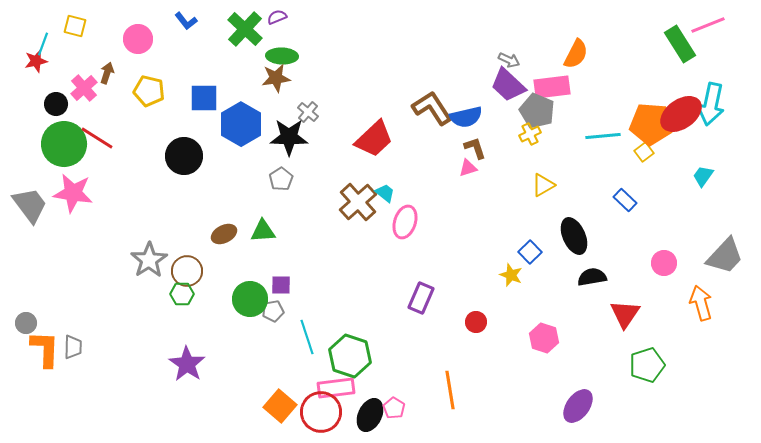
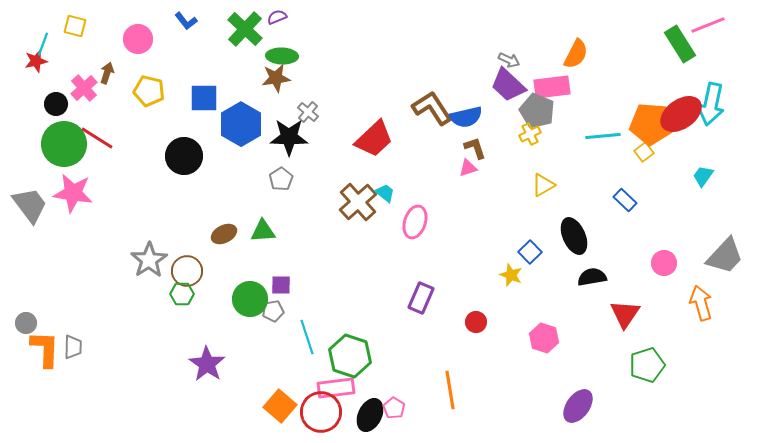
pink ellipse at (405, 222): moved 10 px right
purple star at (187, 364): moved 20 px right
